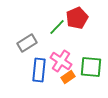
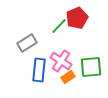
green line: moved 2 px right, 1 px up
green square: rotated 10 degrees counterclockwise
